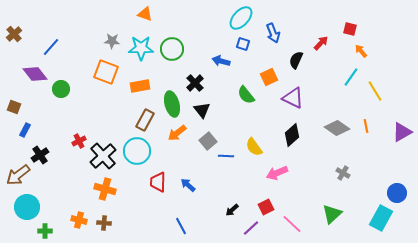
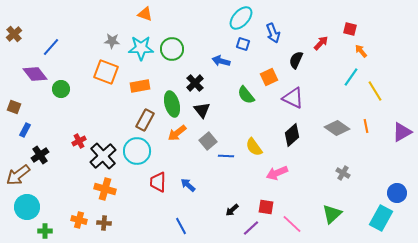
red square at (266, 207): rotated 35 degrees clockwise
